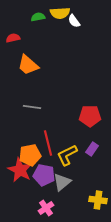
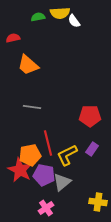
yellow cross: moved 2 px down
